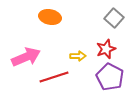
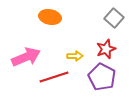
yellow arrow: moved 3 px left
purple pentagon: moved 8 px left
